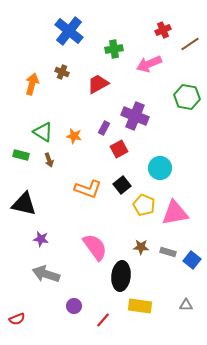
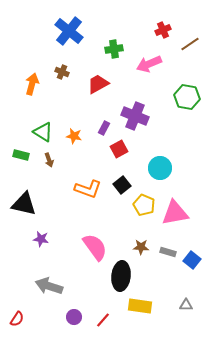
gray arrow: moved 3 px right, 12 px down
purple circle: moved 11 px down
red semicircle: rotated 35 degrees counterclockwise
